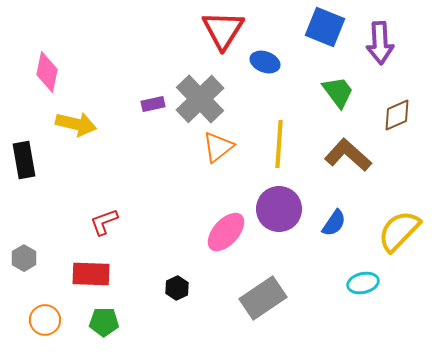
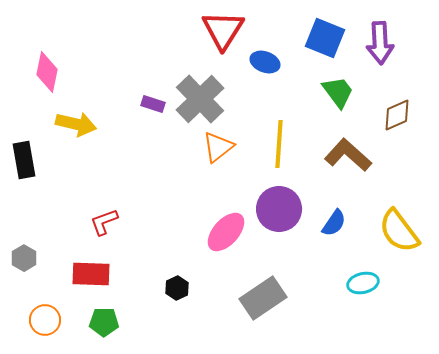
blue square: moved 11 px down
purple rectangle: rotated 30 degrees clockwise
yellow semicircle: rotated 81 degrees counterclockwise
